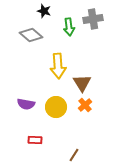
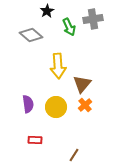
black star: moved 3 px right; rotated 24 degrees clockwise
green arrow: rotated 18 degrees counterclockwise
brown triangle: moved 1 px down; rotated 12 degrees clockwise
purple semicircle: moved 2 px right; rotated 108 degrees counterclockwise
